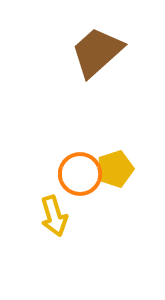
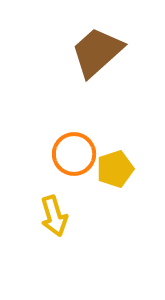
orange circle: moved 6 px left, 20 px up
